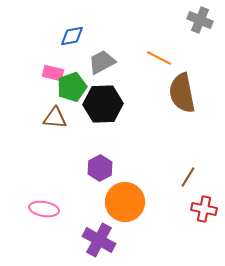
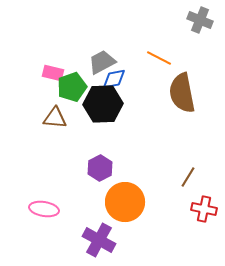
blue diamond: moved 42 px right, 43 px down
